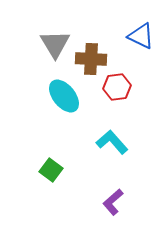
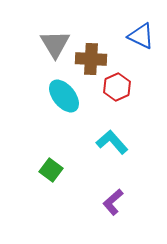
red hexagon: rotated 16 degrees counterclockwise
